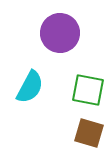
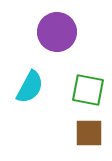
purple circle: moved 3 px left, 1 px up
brown square: rotated 16 degrees counterclockwise
